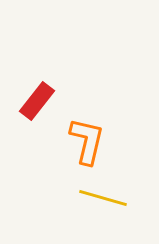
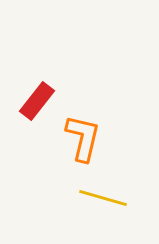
orange L-shape: moved 4 px left, 3 px up
